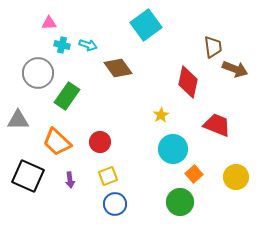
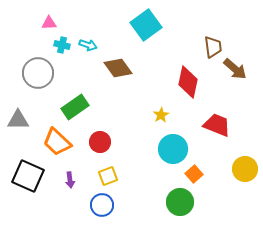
brown arrow: rotated 20 degrees clockwise
green rectangle: moved 8 px right, 11 px down; rotated 20 degrees clockwise
yellow circle: moved 9 px right, 8 px up
blue circle: moved 13 px left, 1 px down
